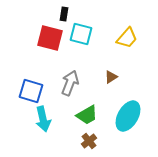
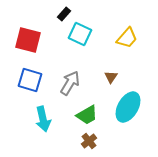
black rectangle: rotated 32 degrees clockwise
cyan square: moved 1 px left; rotated 10 degrees clockwise
red square: moved 22 px left, 2 px down
brown triangle: rotated 24 degrees counterclockwise
gray arrow: rotated 10 degrees clockwise
blue square: moved 1 px left, 11 px up
cyan ellipse: moved 9 px up
